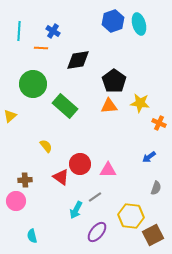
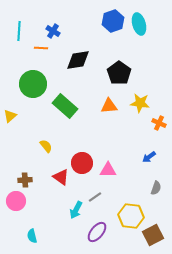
black pentagon: moved 5 px right, 8 px up
red circle: moved 2 px right, 1 px up
